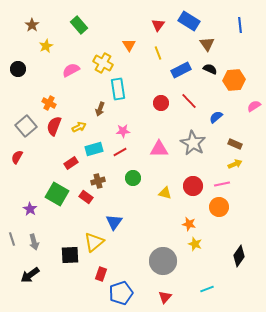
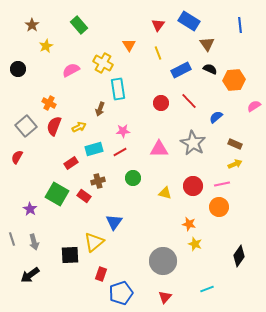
red rectangle at (86, 197): moved 2 px left, 1 px up
